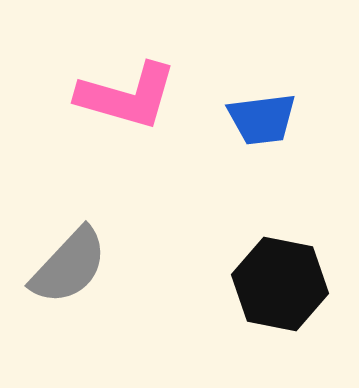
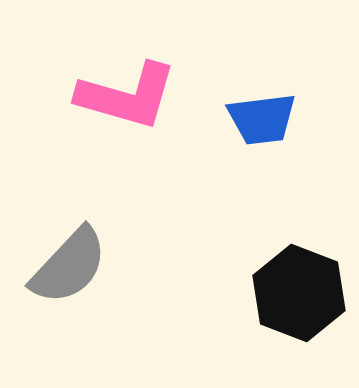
black hexagon: moved 19 px right, 9 px down; rotated 10 degrees clockwise
